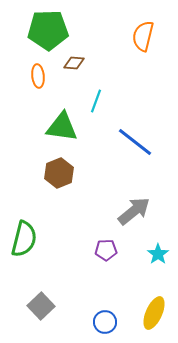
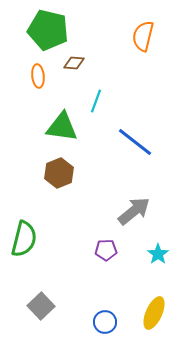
green pentagon: rotated 15 degrees clockwise
